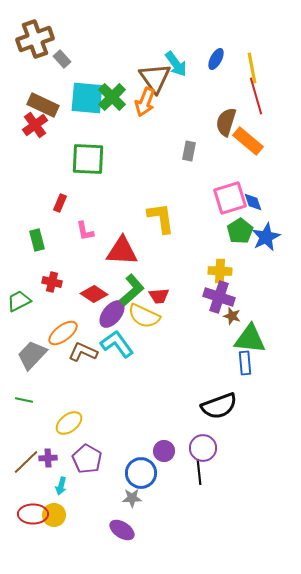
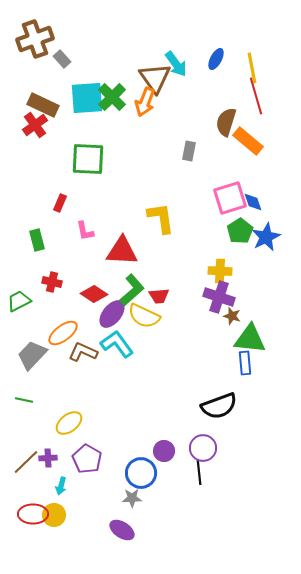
cyan square at (87, 98): rotated 9 degrees counterclockwise
